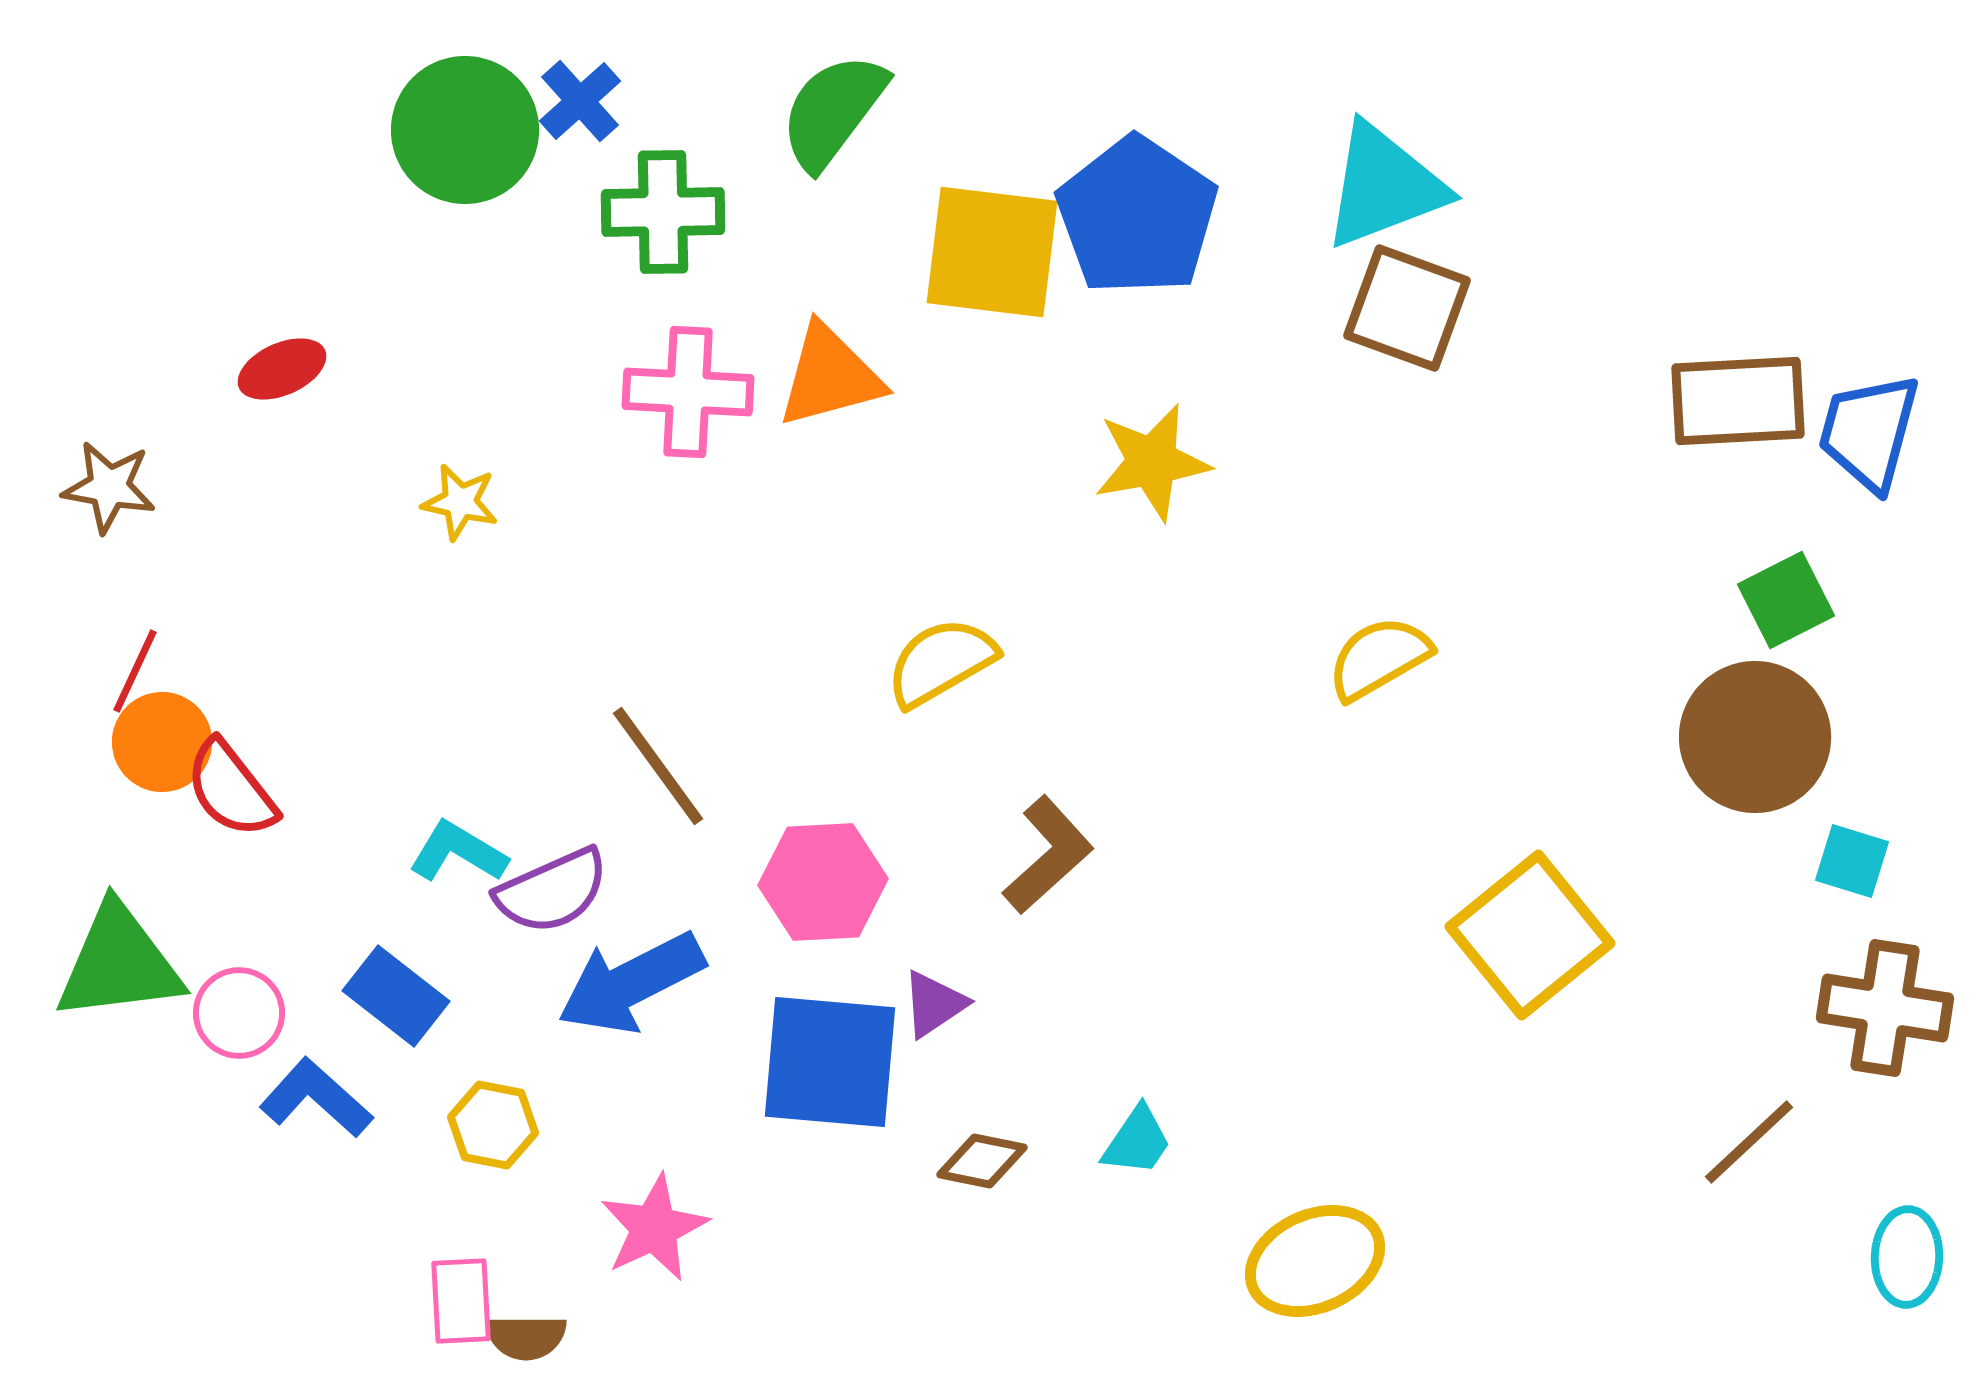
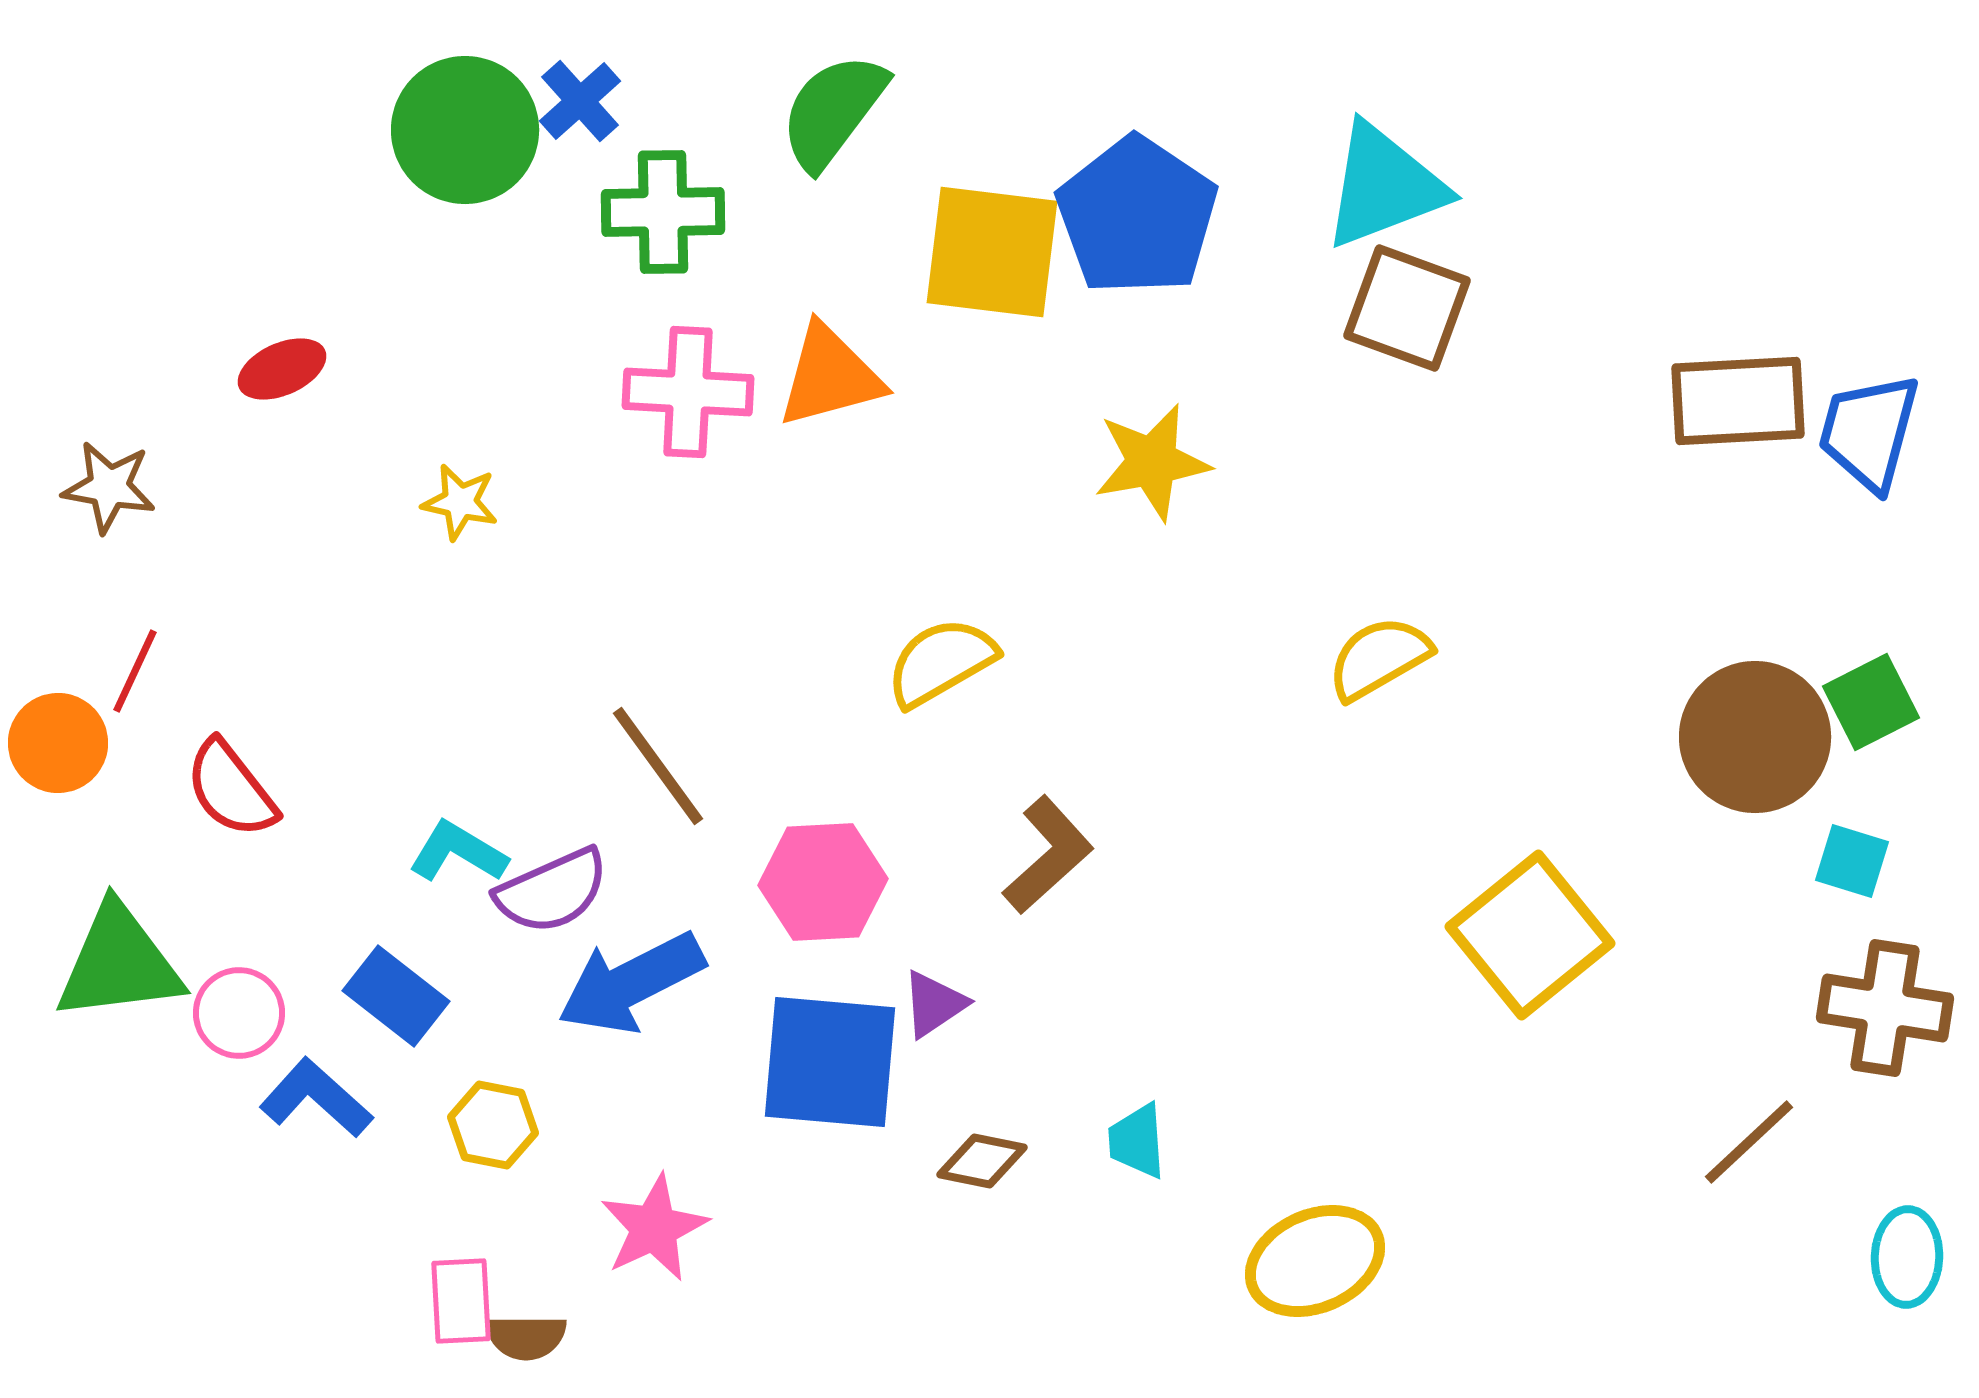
green square at (1786, 600): moved 85 px right, 102 px down
orange circle at (162, 742): moved 104 px left, 1 px down
cyan trapezoid at (1137, 1141): rotated 142 degrees clockwise
